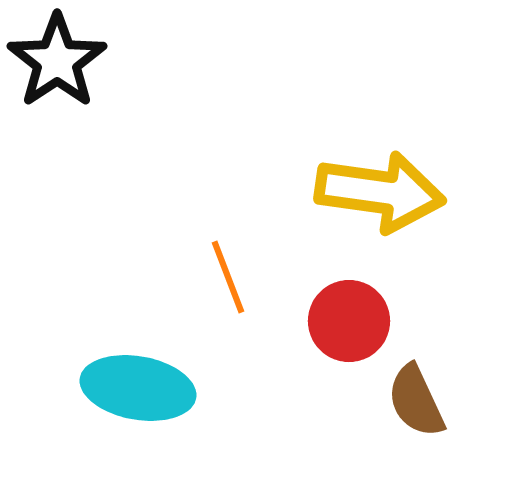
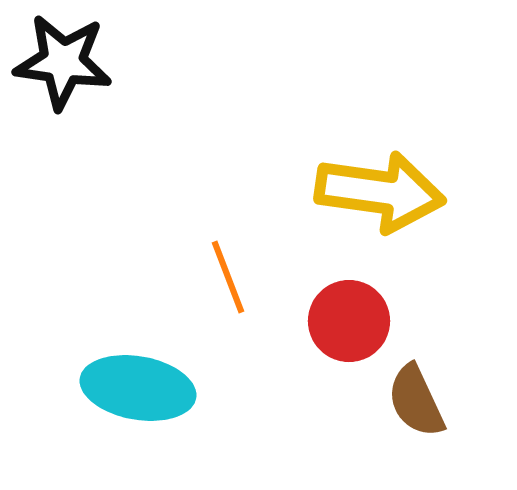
black star: moved 6 px right, 1 px down; rotated 30 degrees counterclockwise
